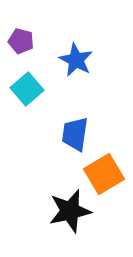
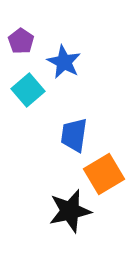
purple pentagon: rotated 20 degrees clockwise
blue star: moved 12 px left, 2 px down
cyan square: moved 1 px right, 1 px down
blue trapezoid: moved 1 px left, 1 px down
